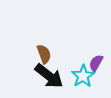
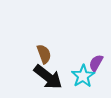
black arrow: moved 1 px left, 1 px down
